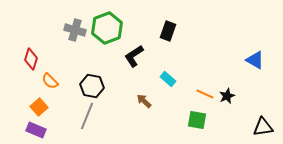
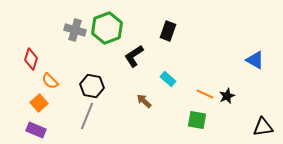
orange square: moved 4 px up
